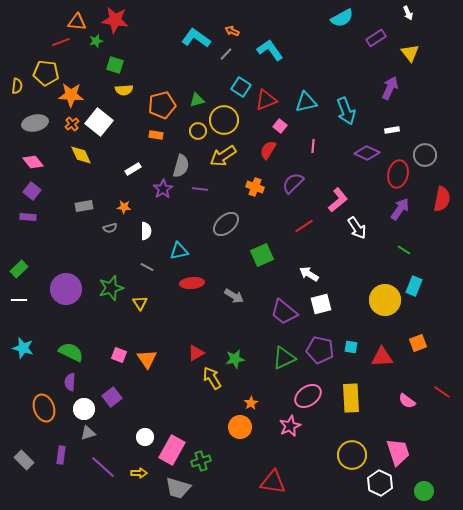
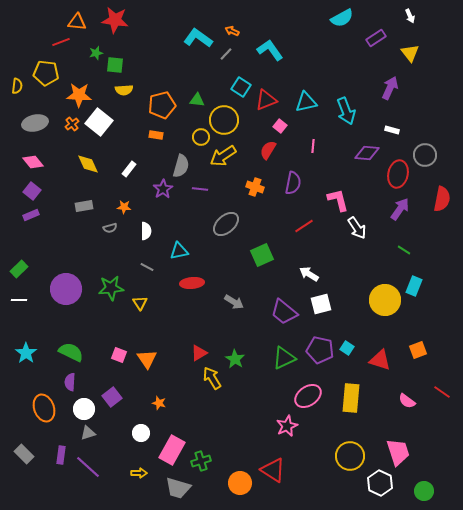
white arrow at (408, 13): moved 2 px right, 3 px down
cyan L-shape at (196, 38): moved 2 px right
green star at (96, 41): moved 12 px down
green square at (115, 65): rotated 12 degrees counterclockwise
orange star at (71, 95): moved 8 px right
green triangle at (197, 100): rotated 21 degrees clockwise
white rectangle at (392, 130): rotated 24 degrees clockwise
yellow circle at (198, 131): moved 3 px right, 6 px down
purple diamond at (367, 153): rotated 20 degrees counterclockwise
yellow diamond at (81, 155): moved 7 px right, 9 px down
white rectangle at (133, 169): moved 4 px left; rotated 21 degrees counterclockwise
purple semicircle at (293, 183): rotated 145 degrees clockwise
pink L-shape at (338, 200): rotated 65 degrees counterclockwise
purple rectangle at (28, 217): moved 3 px right, 2 px up; rotated 28 degrees counterclockwise
green star at (111, 288): rotated 10 degrees clockwise
gray arrow at (234, 296): moved 6 px down
orange square at (418, 343): moved 7 px down
cyan square at (351, 347): moved 4 px left, 1 px down; rotated 24 degrees clockwise
cyan star at (23, 348): moved 3 px right, 5 px down; rotated 20 degrees clockwise
red triangle at (196, 353): moved 3 px right
red triangle at (382, 357): moved 2 px left, 3 px down; rotated 20 degrees clockwise
green star at (235, 359): rotated 30 degrees counterclockwise
yellow rectangle at (351, 398): rotated 8 degrees clockwise
orange star at (251, 403): moved 92 px left; rotated 24 degrees counterclockwise
pink star at (290, 426): moved 3 px left
orange circle at (240, 427): moved 56 px down
white circle at (145, 437): moved 4 px left, 4 px up
yellow circle at (352, 455): moved 2 px left, 1 px down
gray rectangle at (24, 460): moved 6 px up
purple line at (103, 467): moved 15 px left
red triangle at (273, 482): moved 12 px up; rotated 24 degrees clockwise
